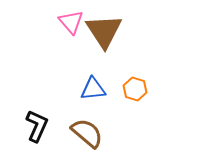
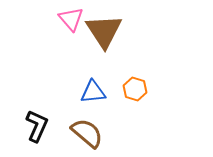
pink triangle: moved 3 px up
blue triangle: moved 3 px down
